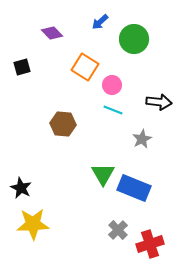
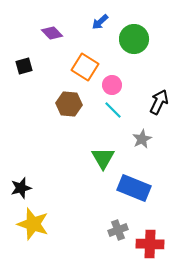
black square: moved 2 px right, 1 px up
black arrow: rotated 70 degrees counterclockwise
cyan line: rotated 24 degrees clockwise
brown hexagon: moved 6 px right, 20 px up
green triangle: moved 16 px up
black star: rotated 30 degrees clockwise
yellow star: rotated 20 degrees clockwise
gray cross: rotated 24 degrees clockwise
red cross: rotated 20 degrees clockwise
